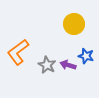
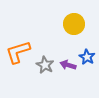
orange L-shape: rotated 20 degrees clockwise
blue star: moved 1 px right, 1 px down; rotated 14 degrees clockwise
gray star: moved 2 px left
